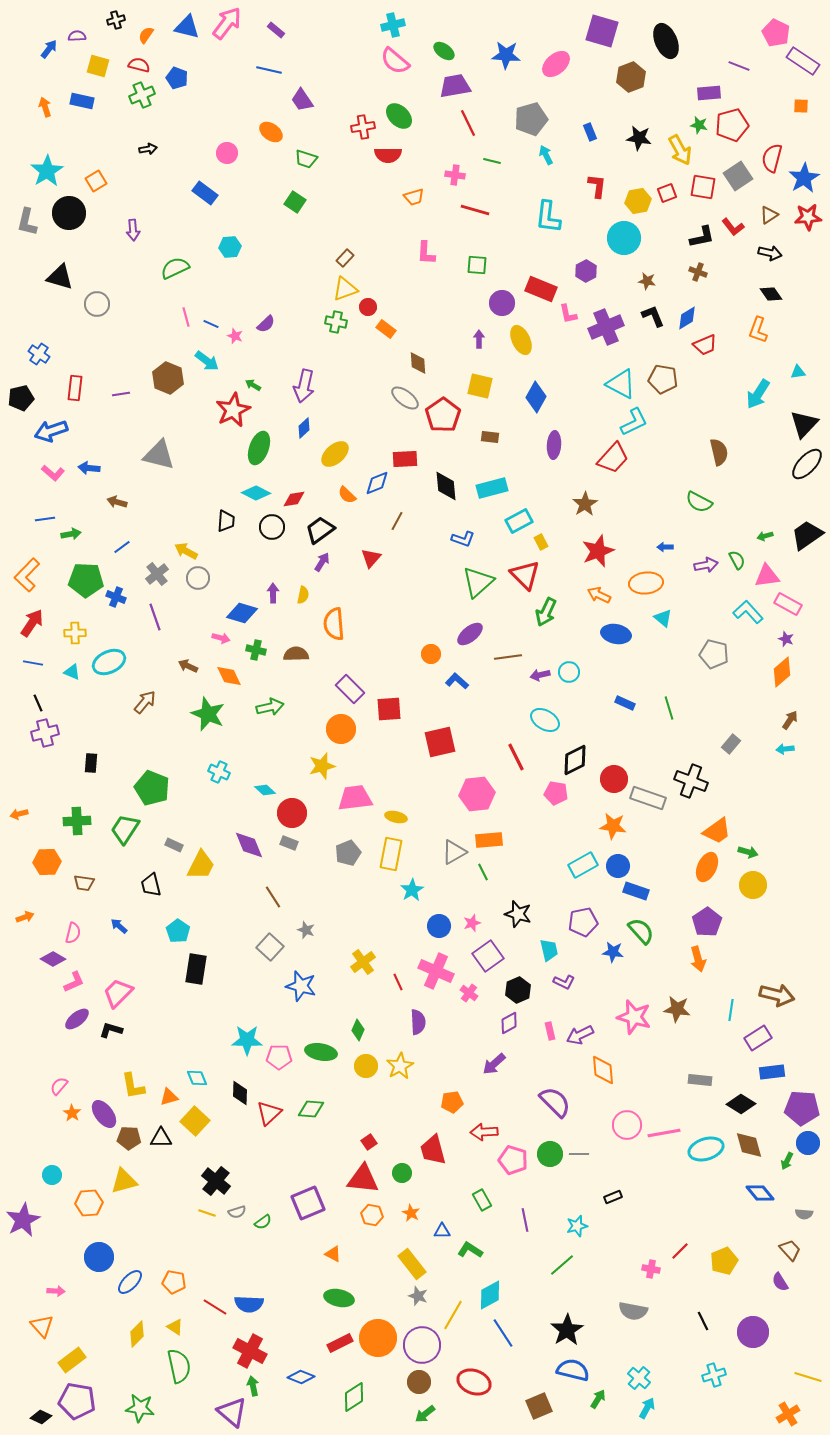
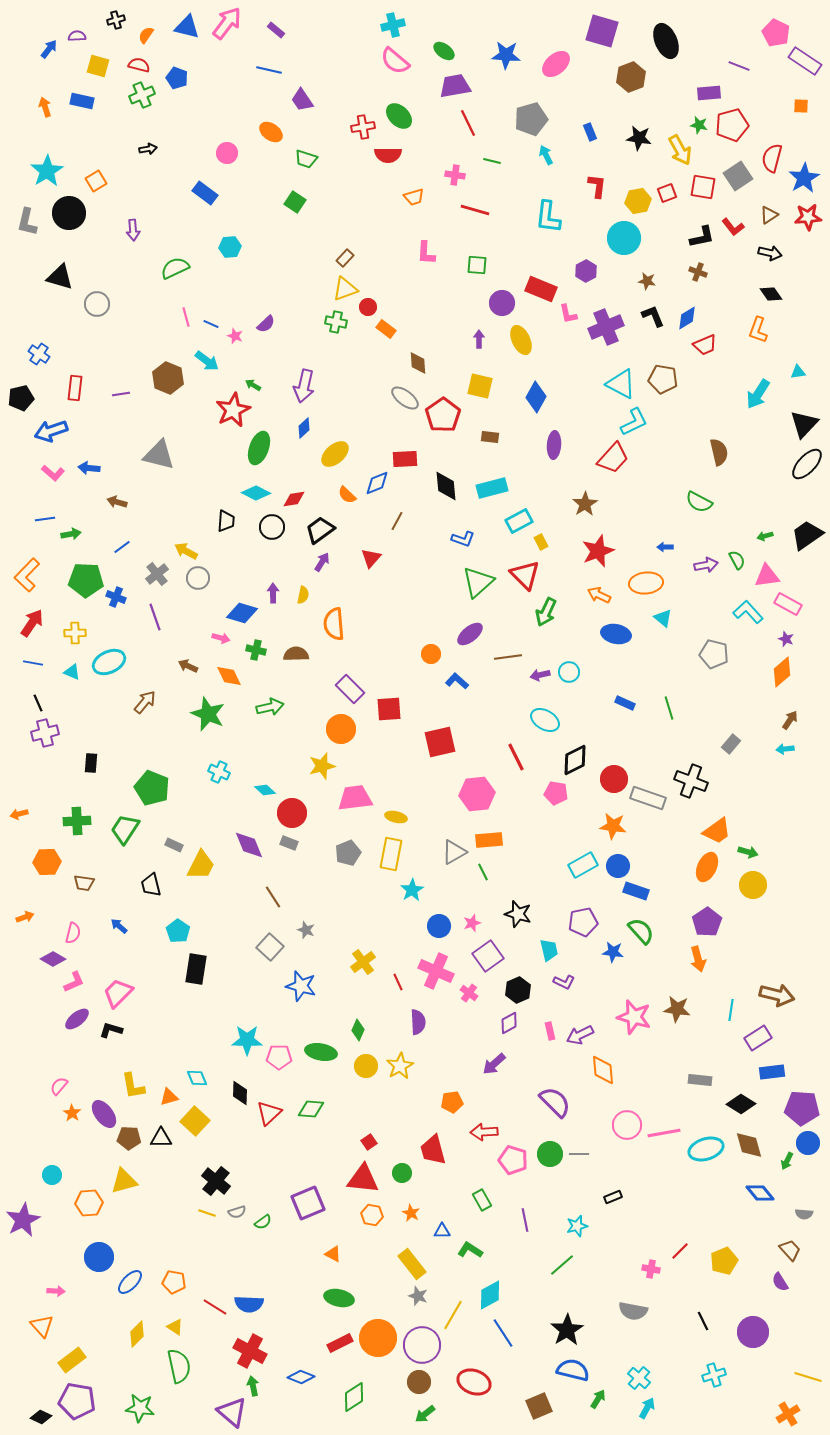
purple rectangle at (803, 61): moved 2 px right
